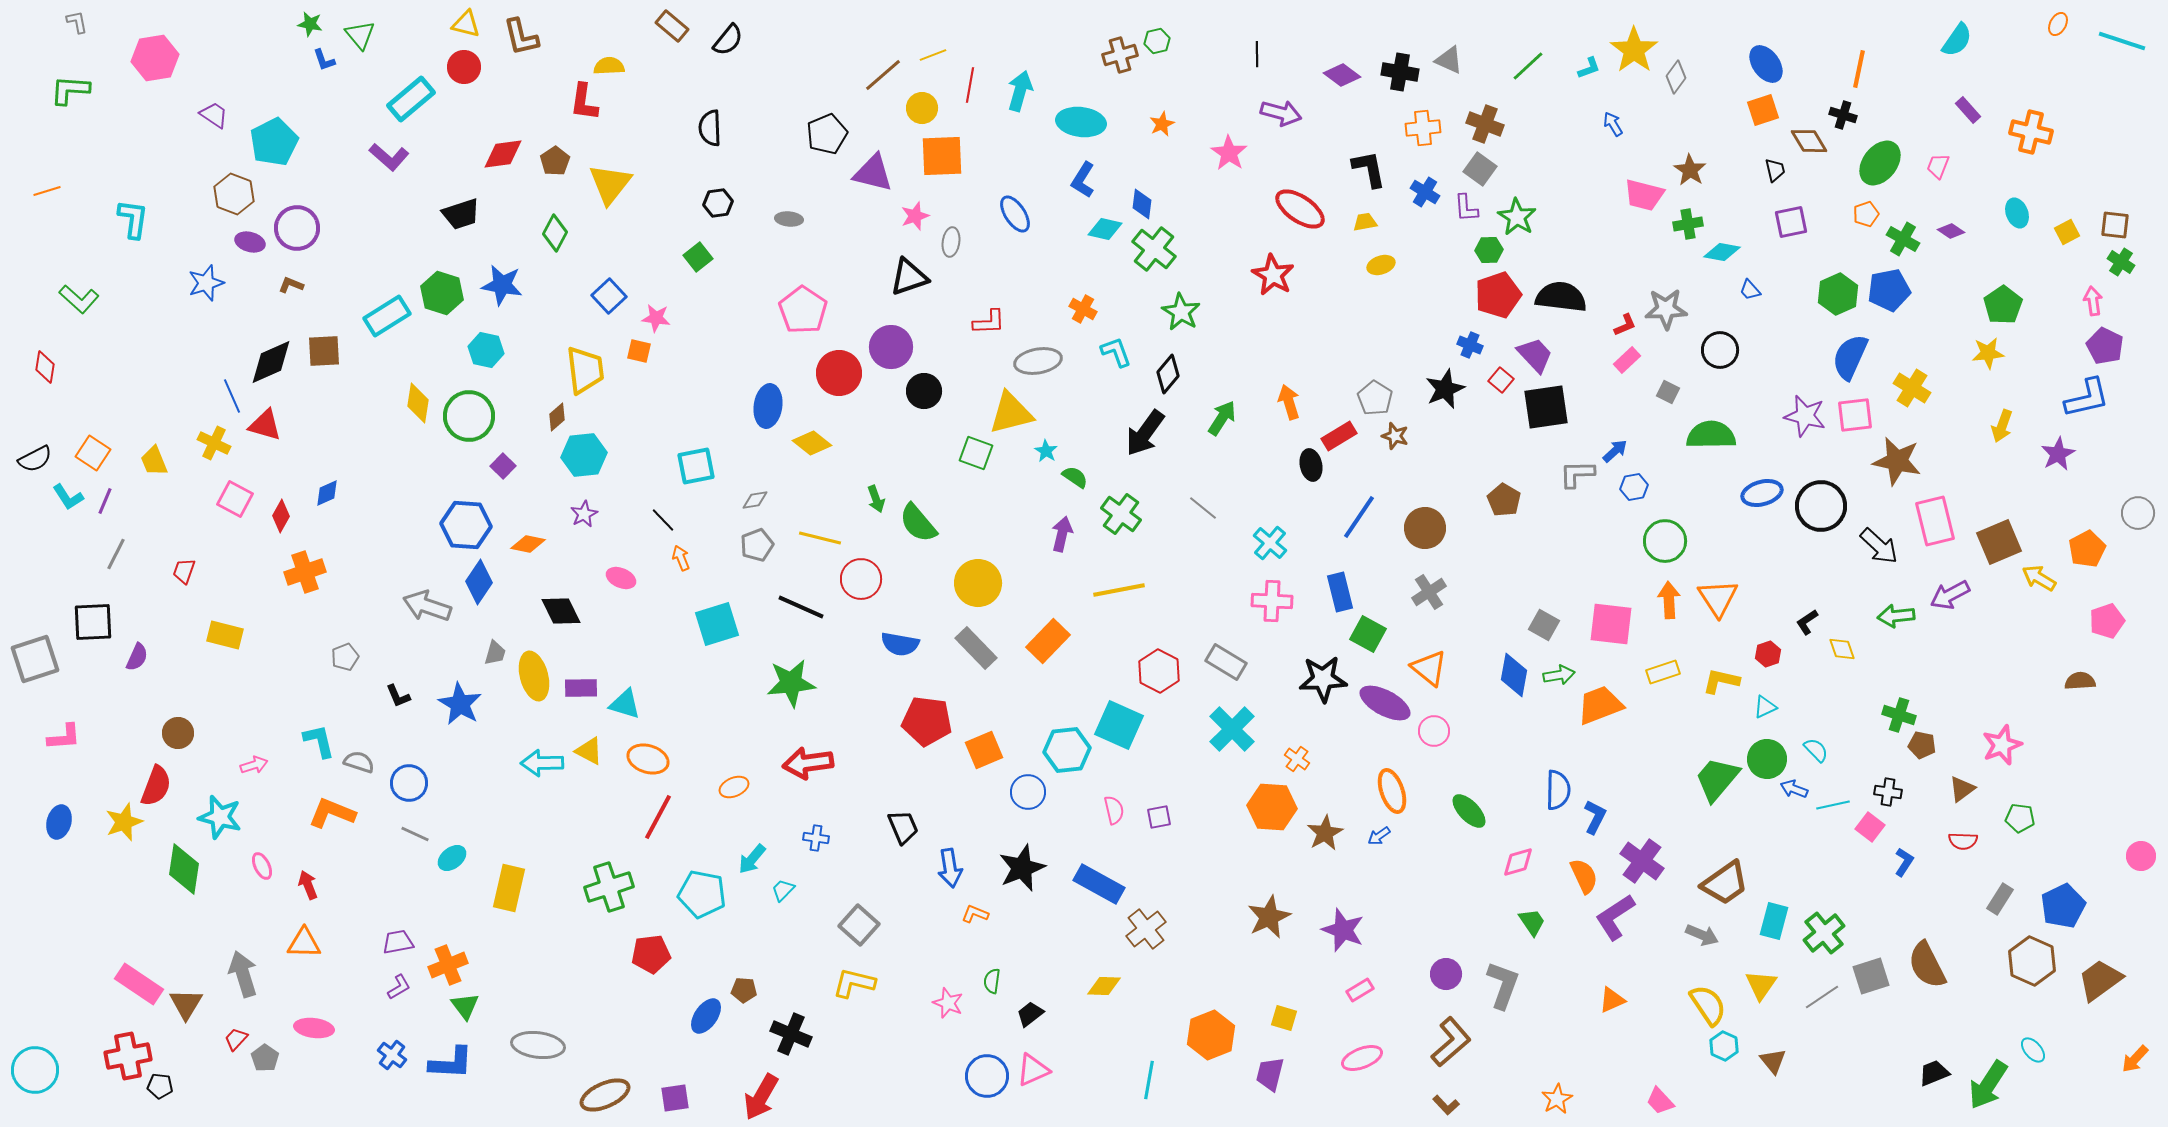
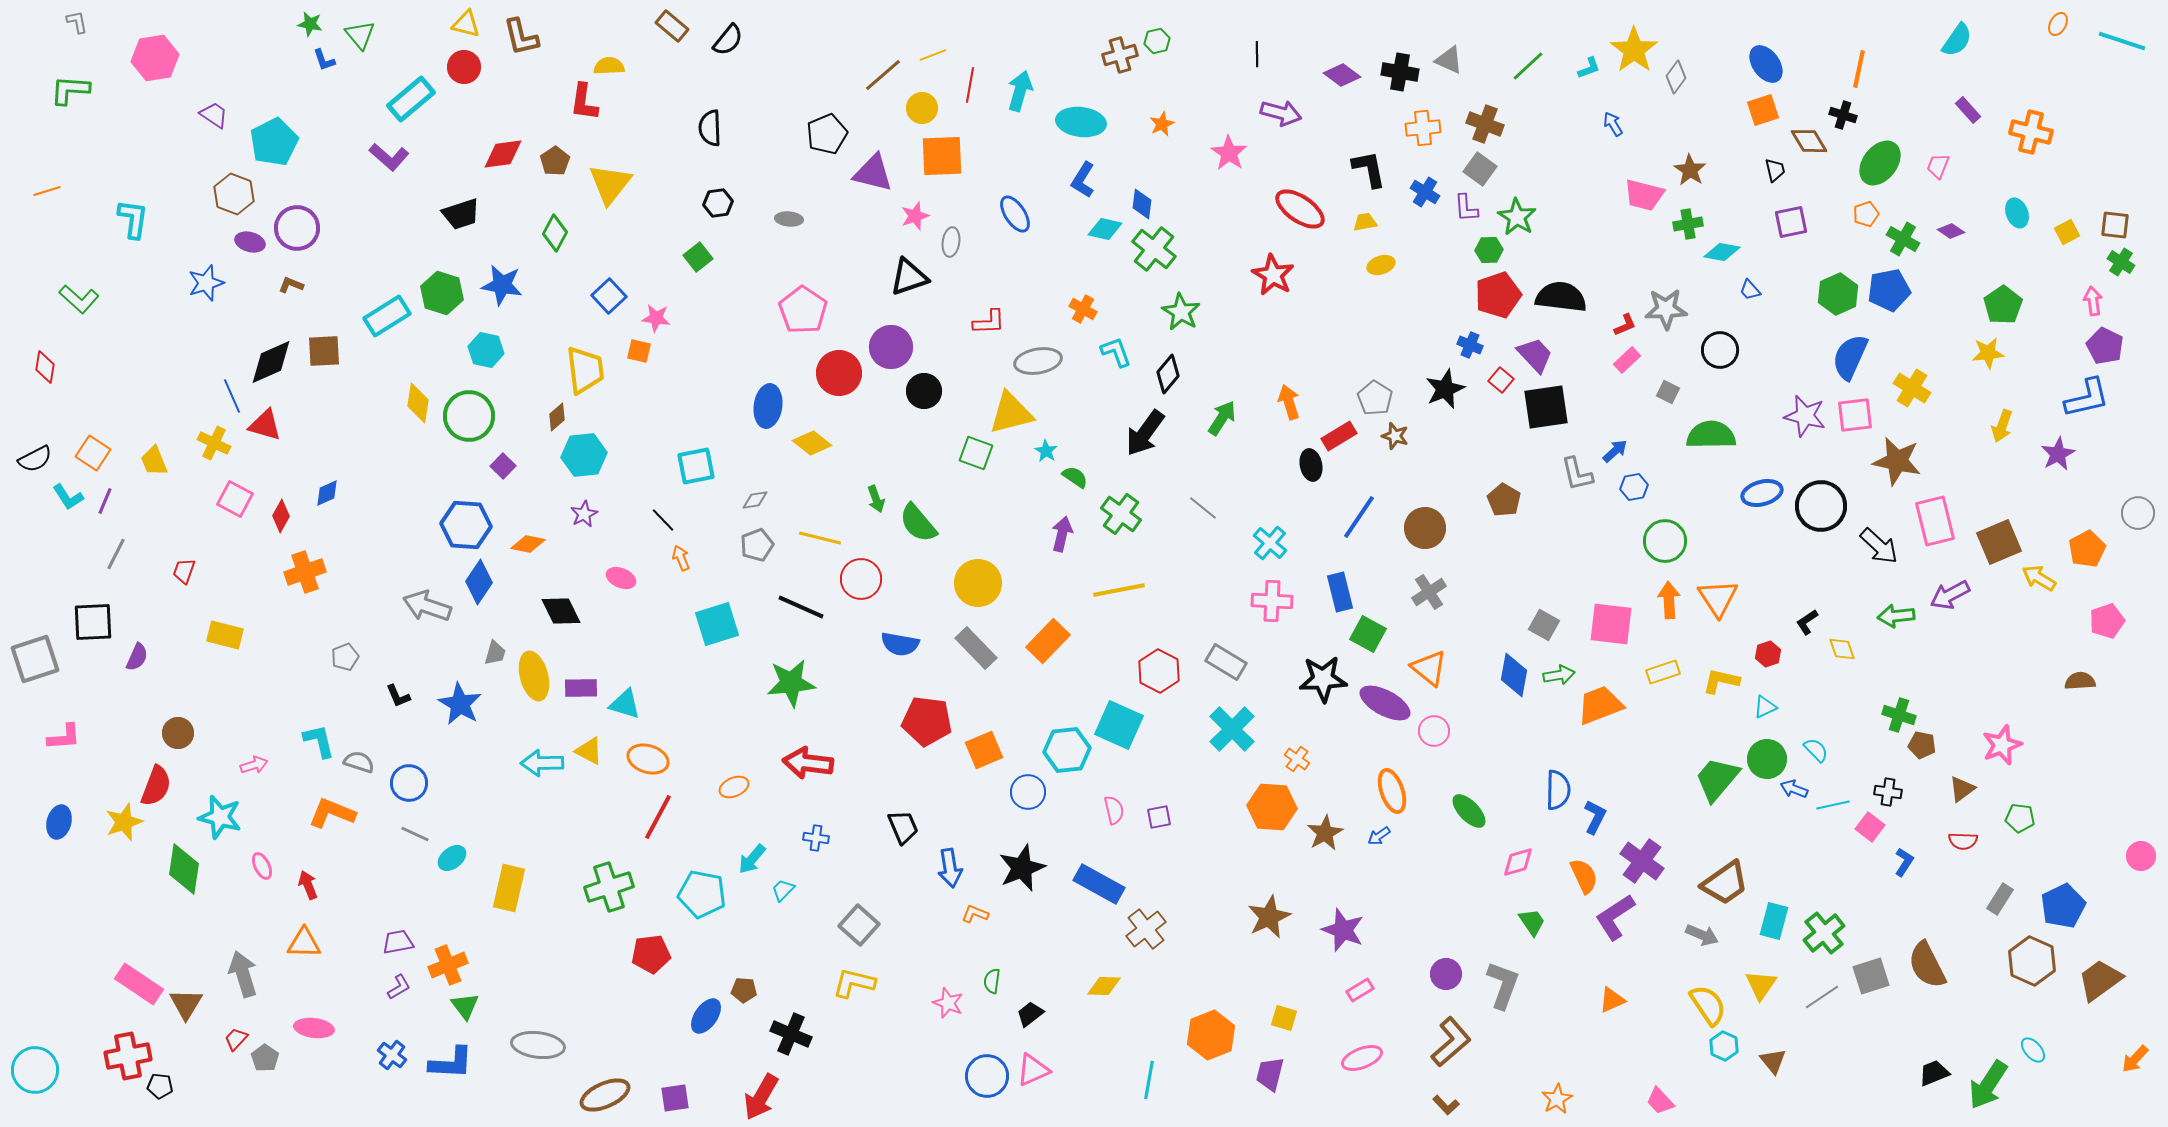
gray L-shape at (1577, 474): rotated 102 degrees counterclockwise
red arrow at (808, 763): rotated 15 degrees clockwise
